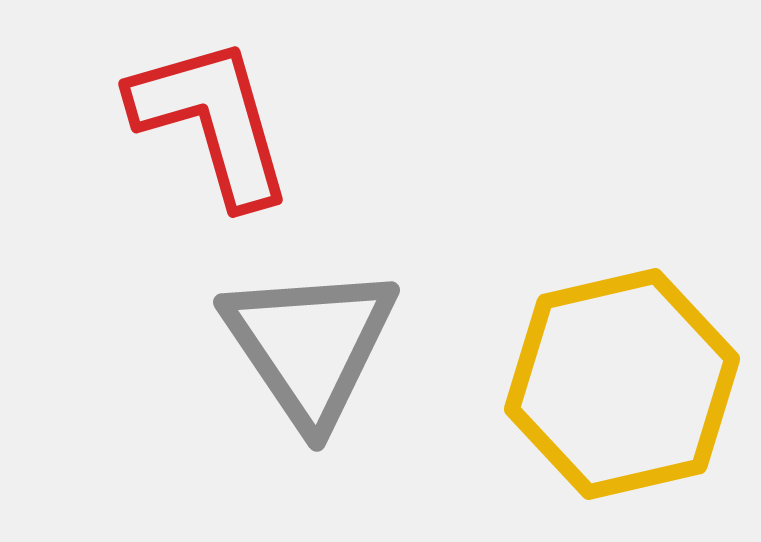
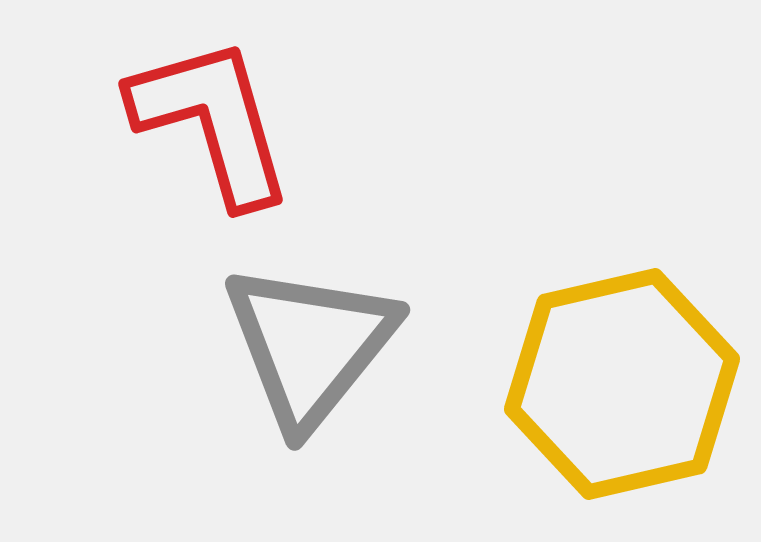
gray triangle: rotated 13 degrees clockwise
